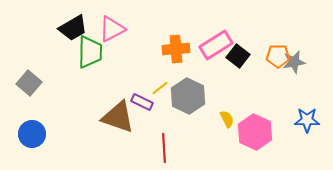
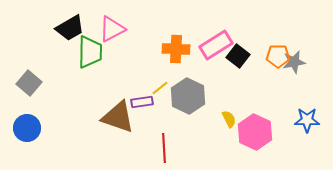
black trapezoid: moved 3 px left
orange cross: rotated 8 degrees clockwise
purple rectangle: rotated 35 degrees counterclockwise
yellow semicircle: moved 2 px right
blue circle: moved 5 px left, 6 px up
